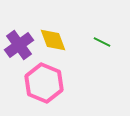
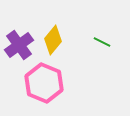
yellow diamond: rotated 60 degrees clockwise
